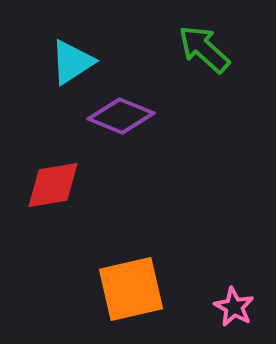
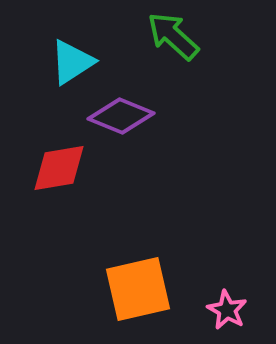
green arrow: moved 31 px left, 13 px up
red diamond: moved 6 px right, 17 px up
orange square: moved 7 px right
pink star: moved 7 px left, 3 px down
